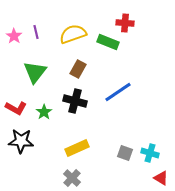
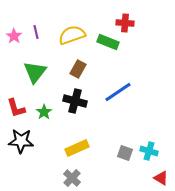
yellow semicircle: moved 1 px left, 1 px down
red L-shape: rotated 45 degrees clockwise
cyan cross: moved 1 px left, 2 px up
